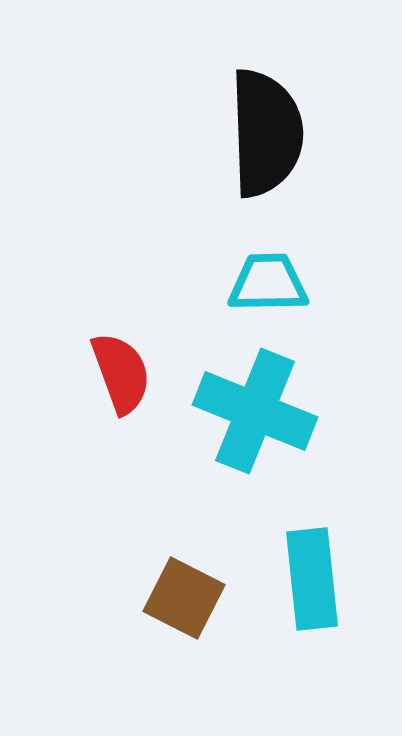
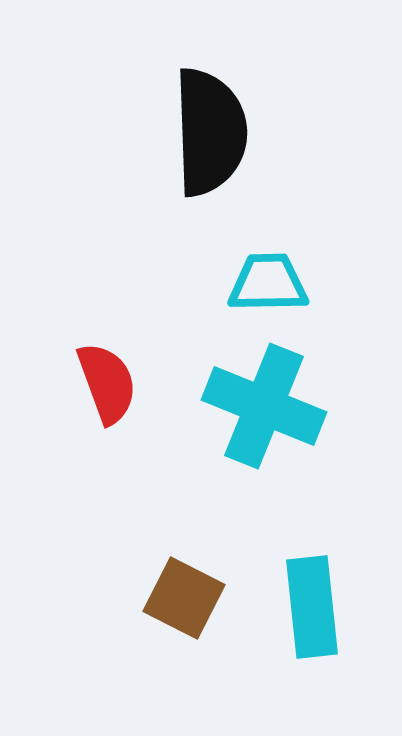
black semicircle: moved 56 px left, 1 px up
red semicircle: moved 14 px left, 10 px down
cyan cross: moved 9 px right, 5 px up
cyan rectangle: moved 28 px down
